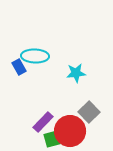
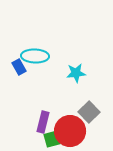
purple rectangle: rotated 30 degrees counterclockwise
